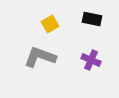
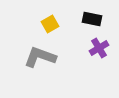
purple cross: moved 8 px right, 12 px up; rotated 36 degrees clockwise
